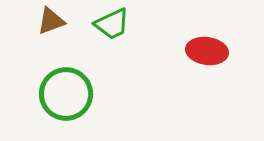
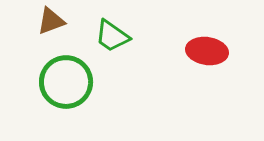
green trapezoid: moved 12 px down; rotated 60 degrees clockwise
green circle: moved 12 px up
